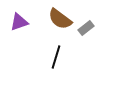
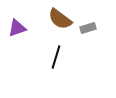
purple triangle: moved 2 px left, 6 px down
gray rectangle: moved 2 px right; rotated 21 degrees clockwise
